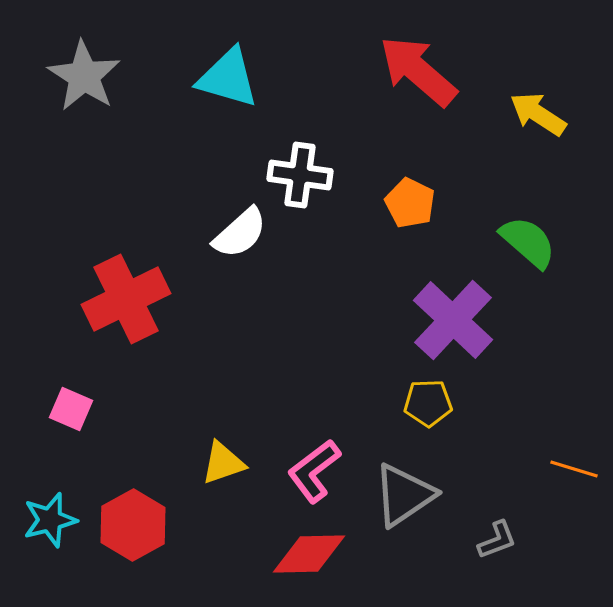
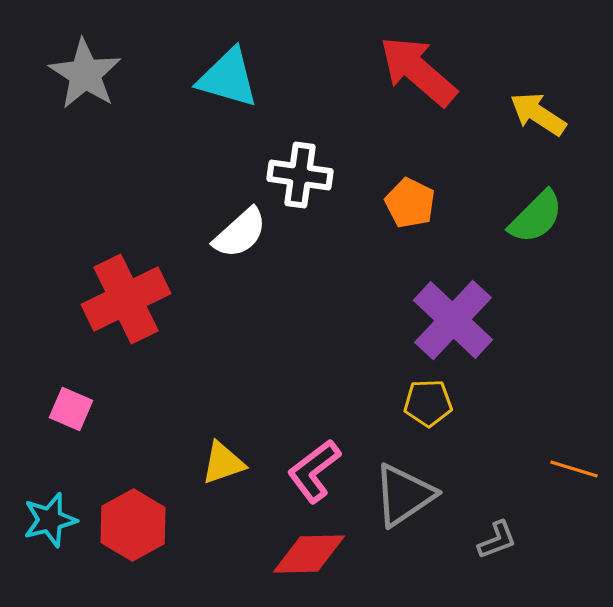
gray star: moved 1 px right, 2 px up
green semicircle: moved 8 px right, 25 px up; rotated 94 degrees clockwise
